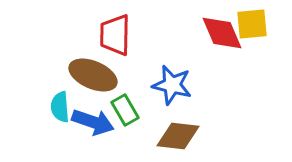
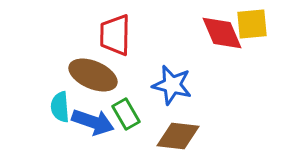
green rectangle: moved 1 px right, 4 px down
